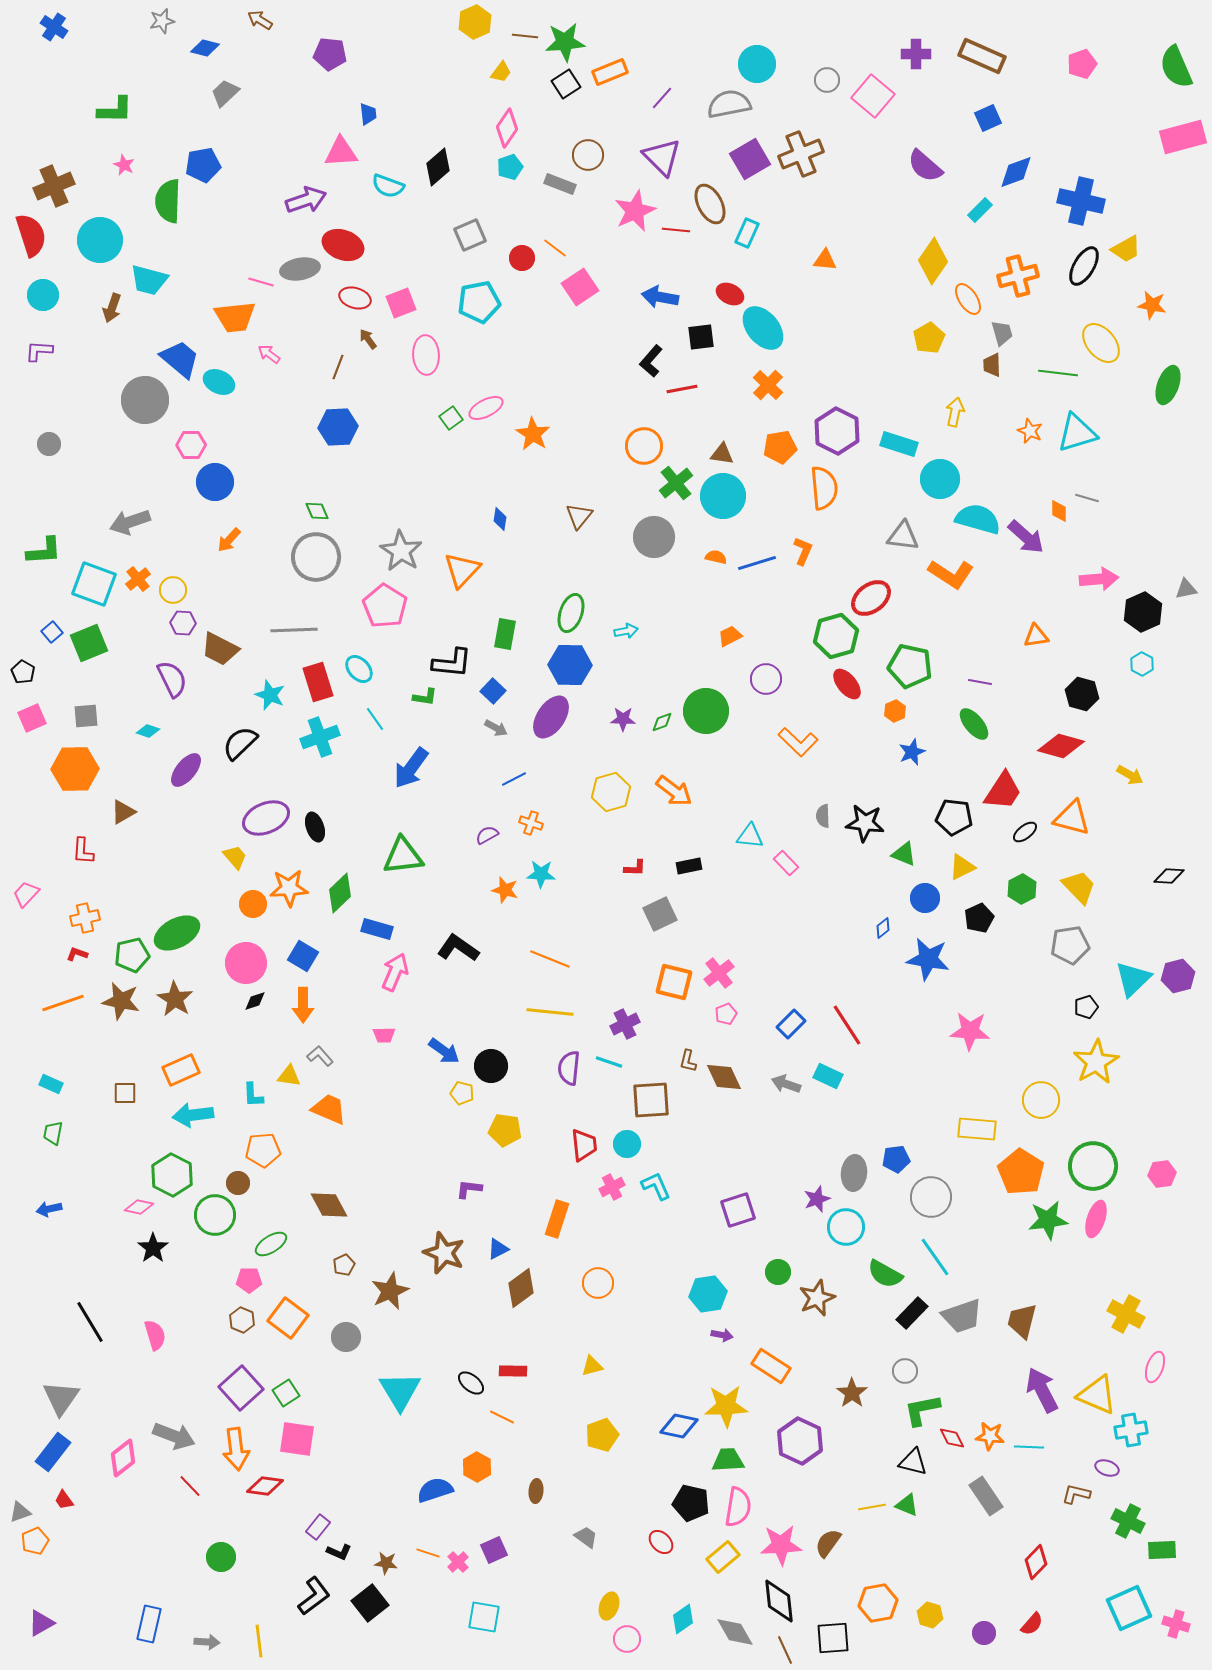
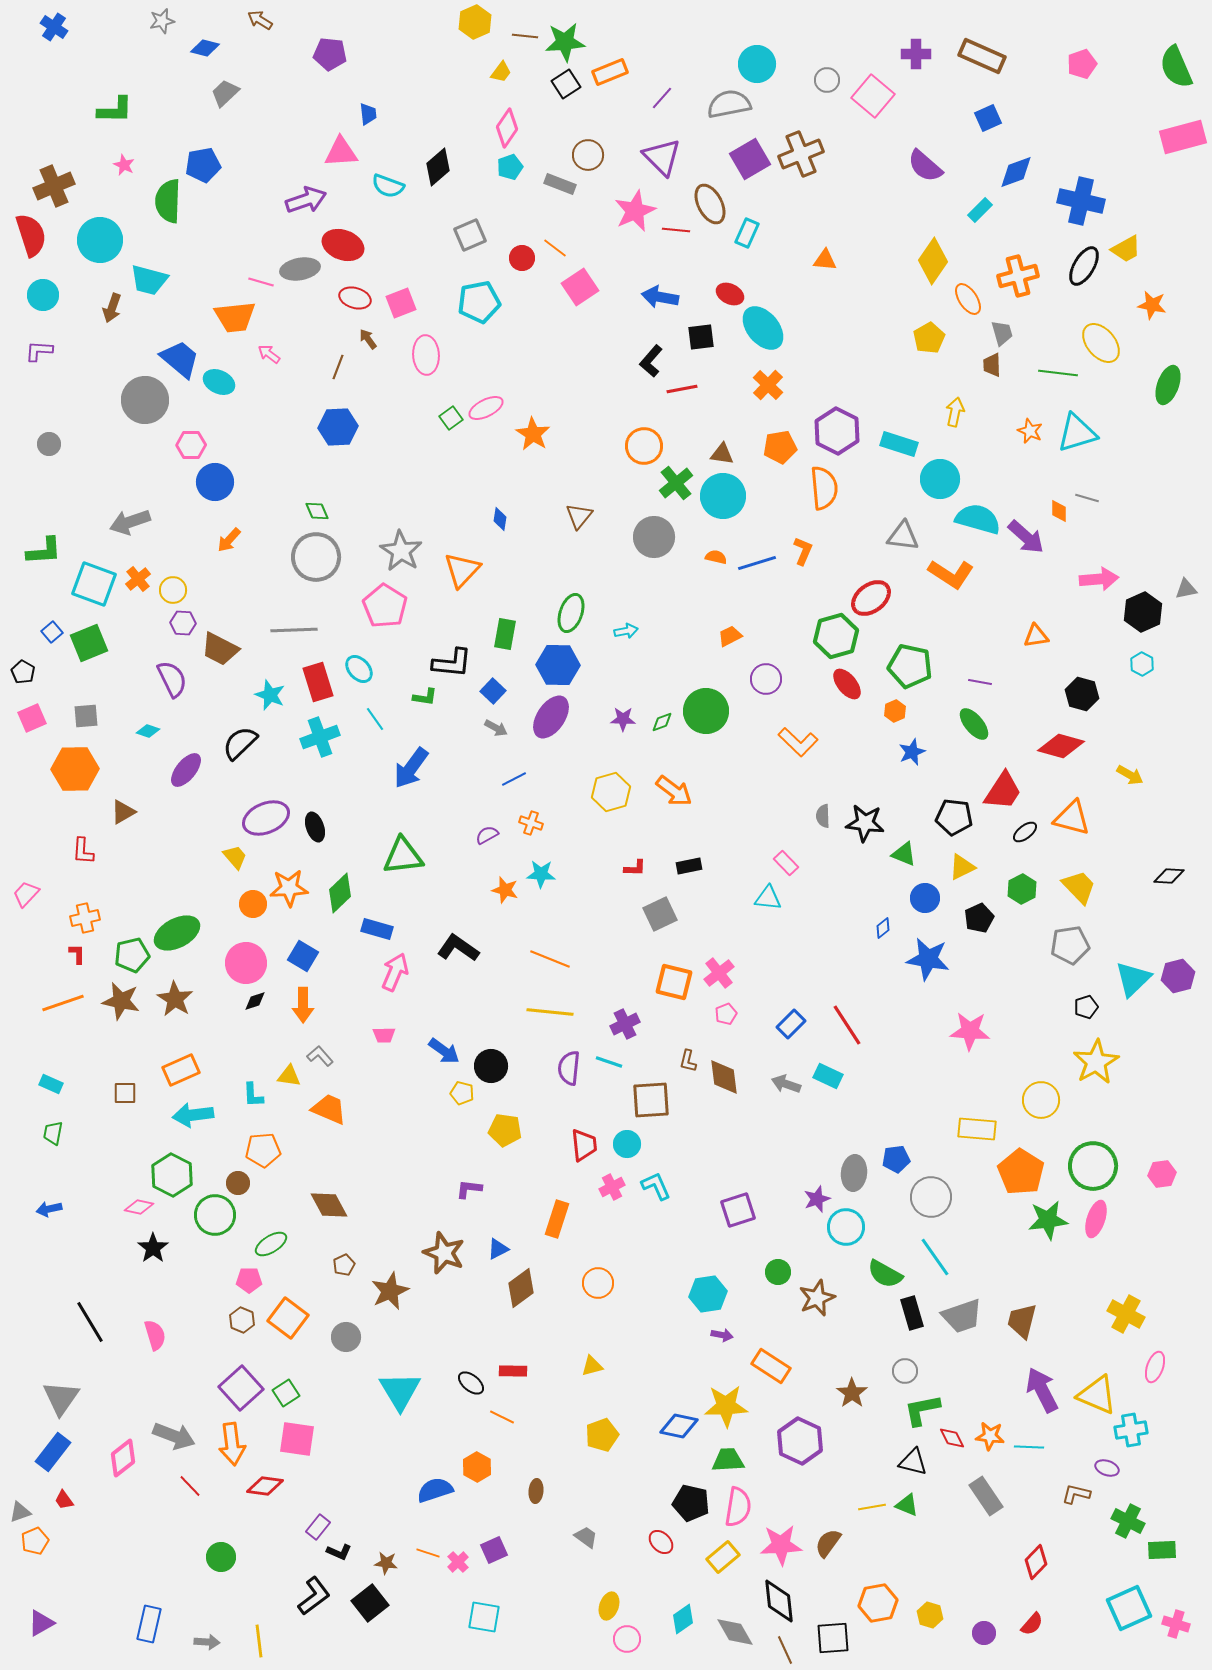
blue hexagon at (570, 665): moved 12 px left
cyan triangle at (750, 836): moved 18 px right, 62 px down
red L-shape at (77, 954): rotated 70 degrees clockwise
brown diamond at (724, 1077): rotated 18 degrees clockwise
black rectangle at (912, 1313): rotated 60 degrees counterclockwise
orange arrow at (236, 1449): moved 4 px left, 5 px up
